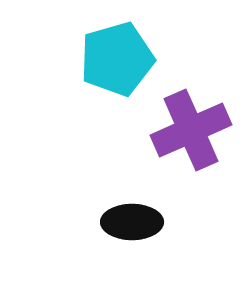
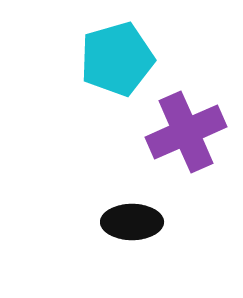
purple cross: moved 5 px left, 2 px down
